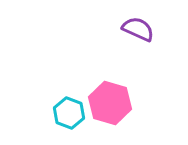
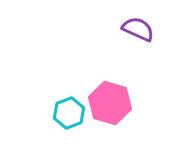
cyan hexagon: rotated 20 degrees clockwise
